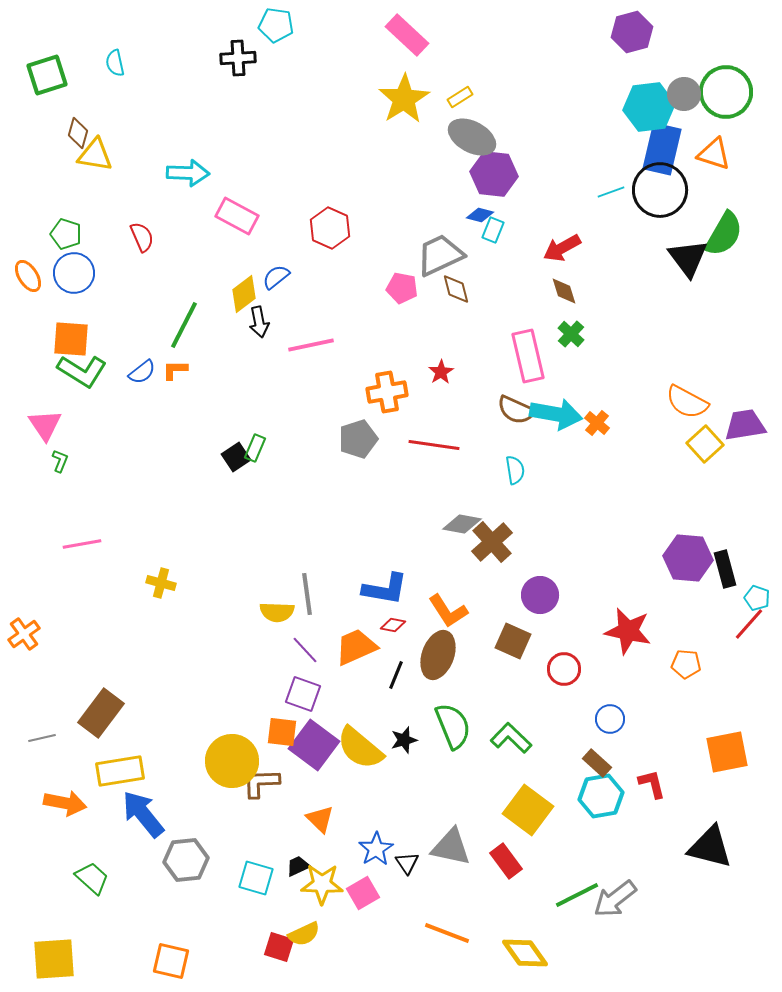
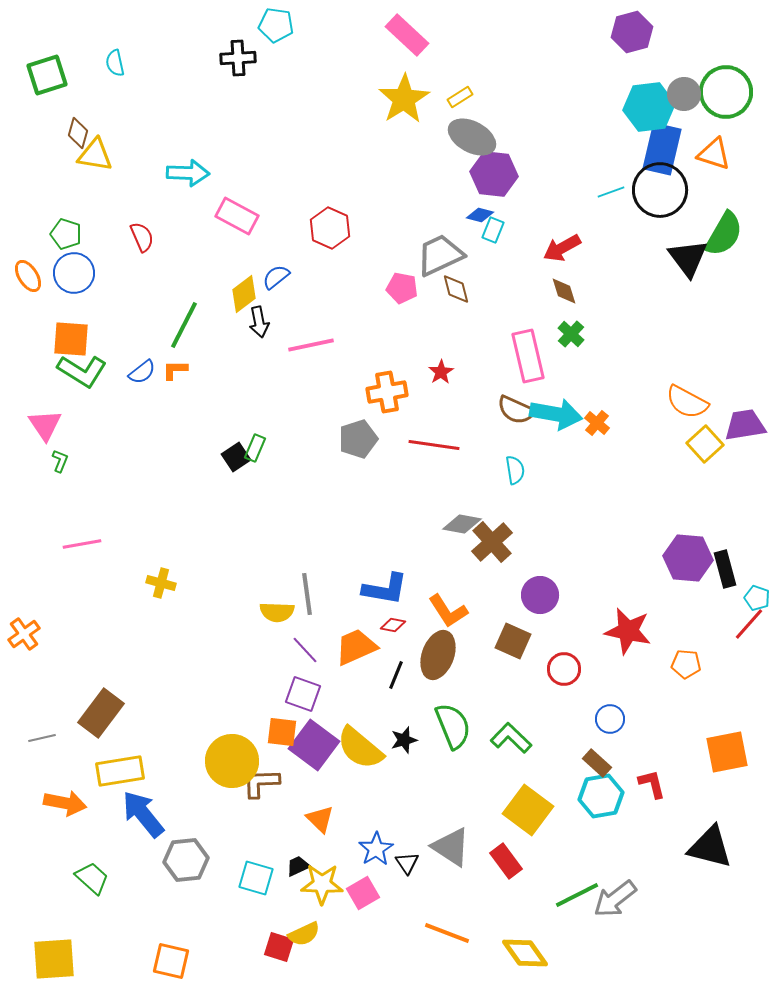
gray triangle at (451, 847): rotated 21 degrees clockwise
